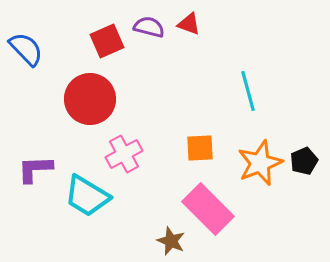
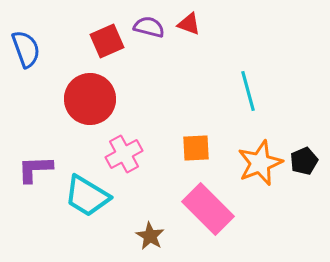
blue semicircle: rotated 24 degrees clockwise
orange square: moved 4 px left
brown star: moved 21 px left, 5 px up; rotated 8 degrees clockwise
